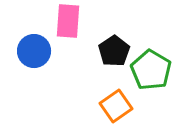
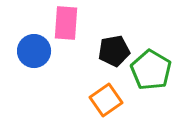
pink rectangle: moved 2 px left, 2 px down
black pentagon: rotated 24 degrees clockwise
orange square: moved 10 px left, 6 px up
